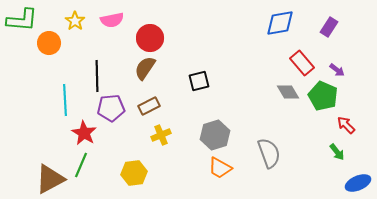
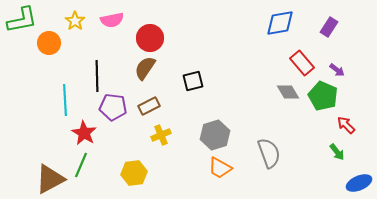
green L-shape: rotated 16 degrees counterclockwise
black square: moved 6 px left
purple pentagon: moved 2 px right, 1 px up; rotated 12 degrees clockwise
blue ellipse: moved 1 px right
